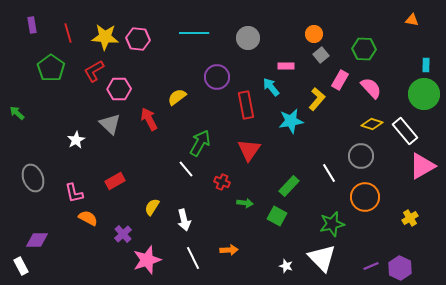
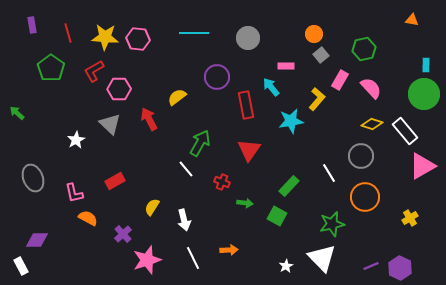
green hexagon at (364, 49): rotated 15 degrees counterclockwise
white star at (286, 266): rotated 24 degrees clockwise
